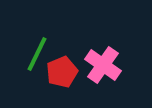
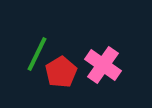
red pentagon: moved 1 px left; rotated 8 degrees counterclockwise
